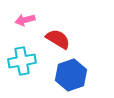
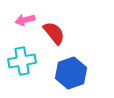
red semicircle: moved 4 px left, 6 px up; rotated 20 degrees clockwise
blue hexagon: moved 2 px up
